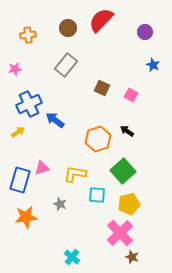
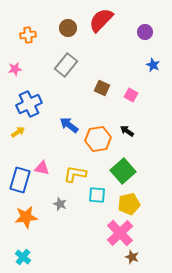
blue arrow: moved 14 px right, 5 px down
orange hexagon: rotated 10 degrees clockwise
pink triangle: rotated 28 degrees clockwise
cyan cross: moved 49 px left
